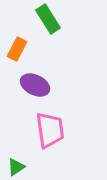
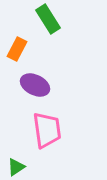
pink trapezoid: moved 3 px left
